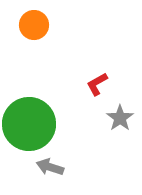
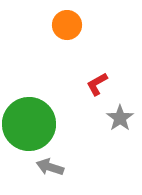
orange circle: moved 33 px right
